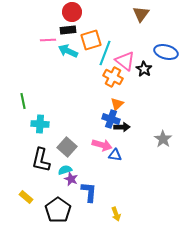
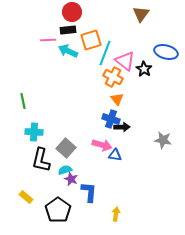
orange triangle: moved 5 px up; rotated 24 degrees counterclockwise
cyan cross: moved 6 px left, 8 px down
gray star: moved 1 px down; rotated 24 degrees counterclockwise
gray square: moved 1 px left, 1 px down
yellow arrow: rotated 152 degrees counterclockwise
